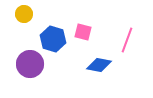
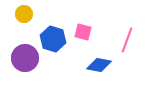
purple circle: moved 5 px left, 6 px up
